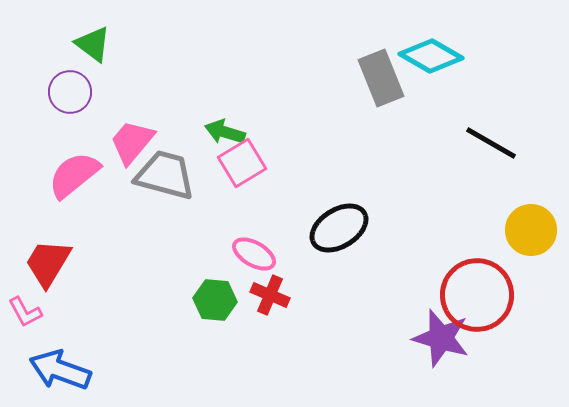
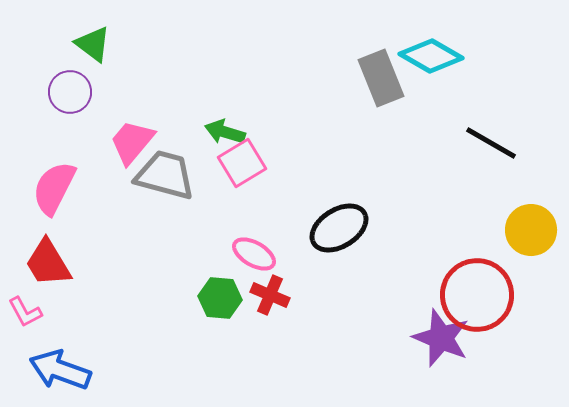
pink semicircle: moved 20 px left, 13 px down; rotated 24 degrees counterclockwise
red trapezoid: rotated 62 degrees counterclockwise
green hexagon: moved 5 px right, 2 px up
purple star: rotated 6 degrees clockwise
